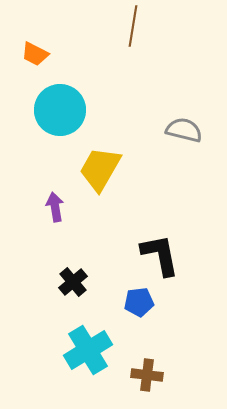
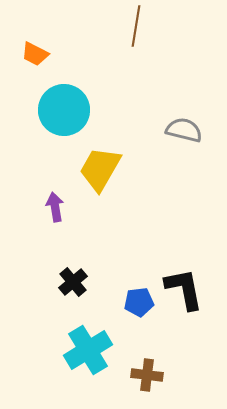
brown line: moved 3 px right
cyan circle: moved 4 px right
black L-shape: moved 24 px right, 34 px down
